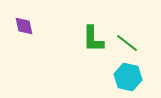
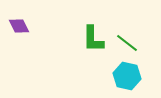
purple diamond: moved 5 px left; rotated 15 degrees counterclockwise
cyan hexagon: moved 1 px left, 1 px up
